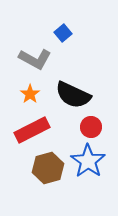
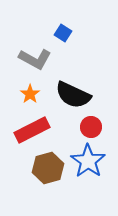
blue square: rotated 18 degrees counterclockwise
